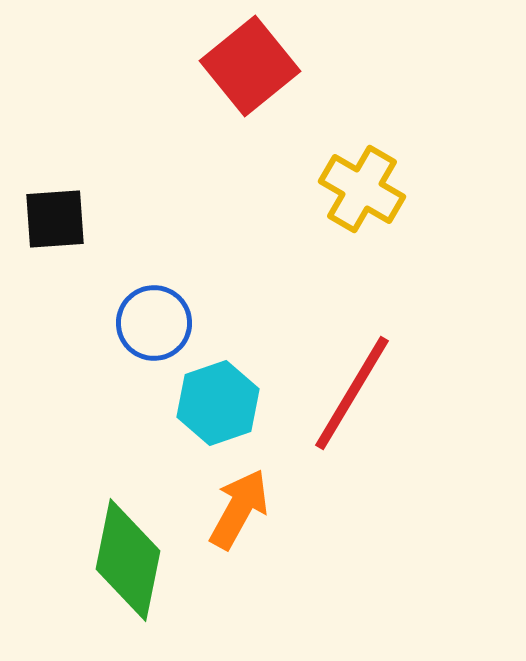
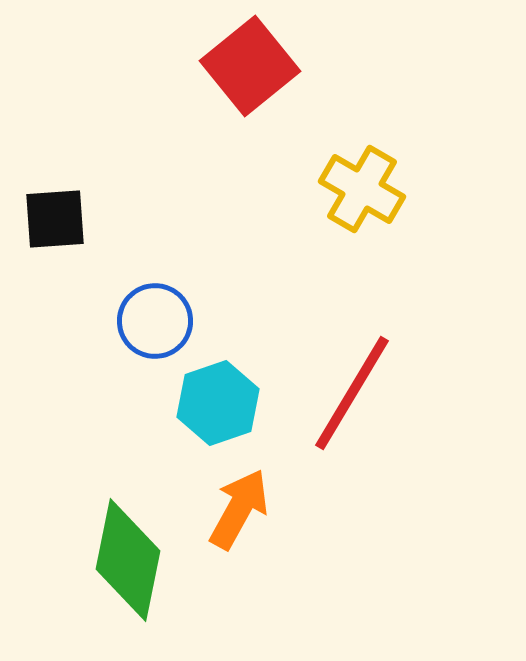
blue circle: moved 1 px right, 2 px up
